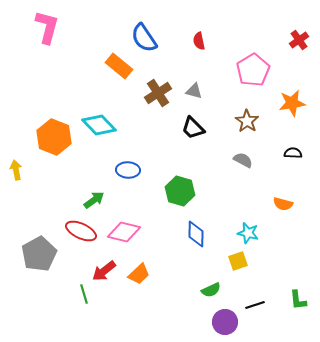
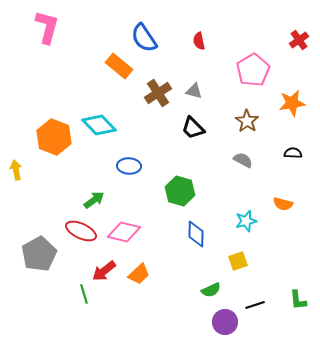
blue ellipse: moved 1 px right, 4 px up
cyan star: moved 2 px left, 12 px up; rotated 30 degrees counterclockwise
